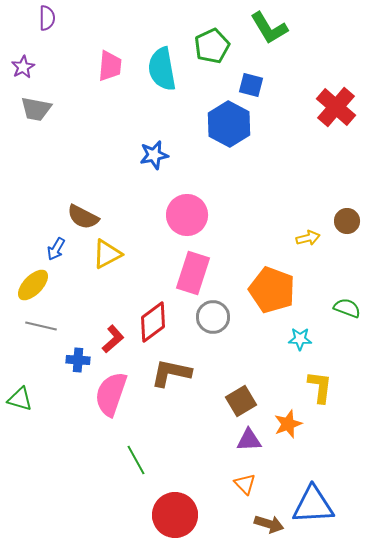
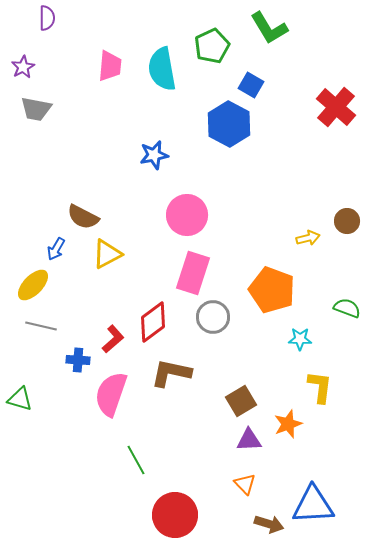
blue square: rotated 15 degrees clockwise
